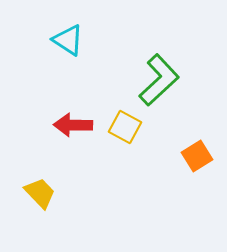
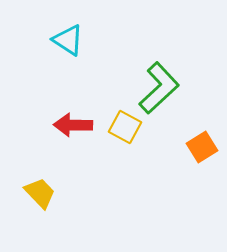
green L-shape: moved 8 px down
orange square: moved 5 px right, 9 px up
